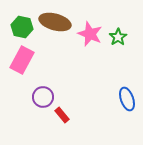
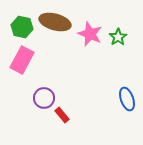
purple circle: moved 1 px right, 1 px down
